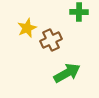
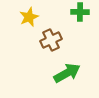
green cross: moved 1 px right
yellow star: moved 2 px right, 11 px up
